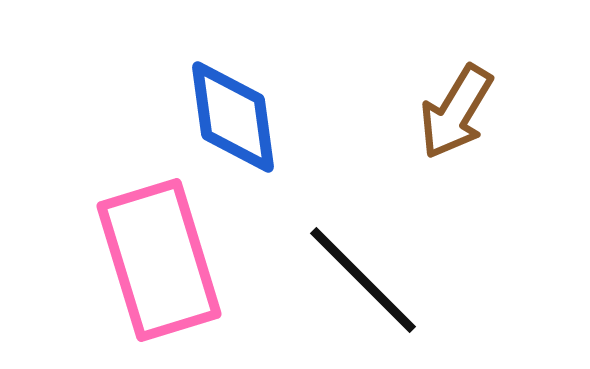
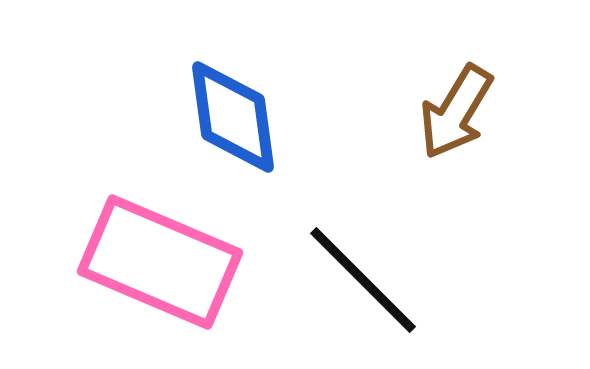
pink rectangle: moved 1 px right, 2 px down; rotated 50 degrees counterclockwise
